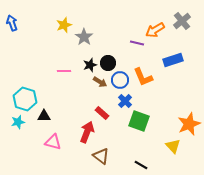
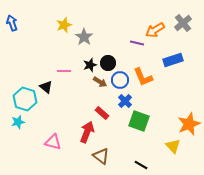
gray cross: moved 1 px right, 2 px down
black triangle: moved 2 px right, 29 px up; rotated 40 degrees clockwise
